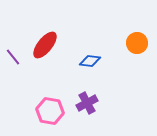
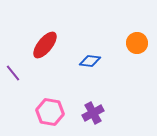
purple line: moved 16 px down
purple cross: moved 6 px right, 10 px down
pink hexagon: moved 1 px down
